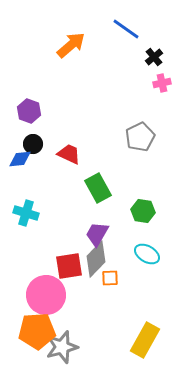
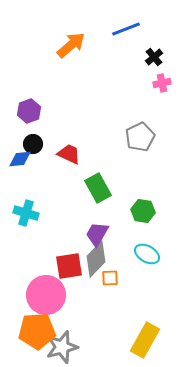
blue line: rotated 56 degrees counterclockwise
purple hexagon: rotated 20 degrees clockwise
